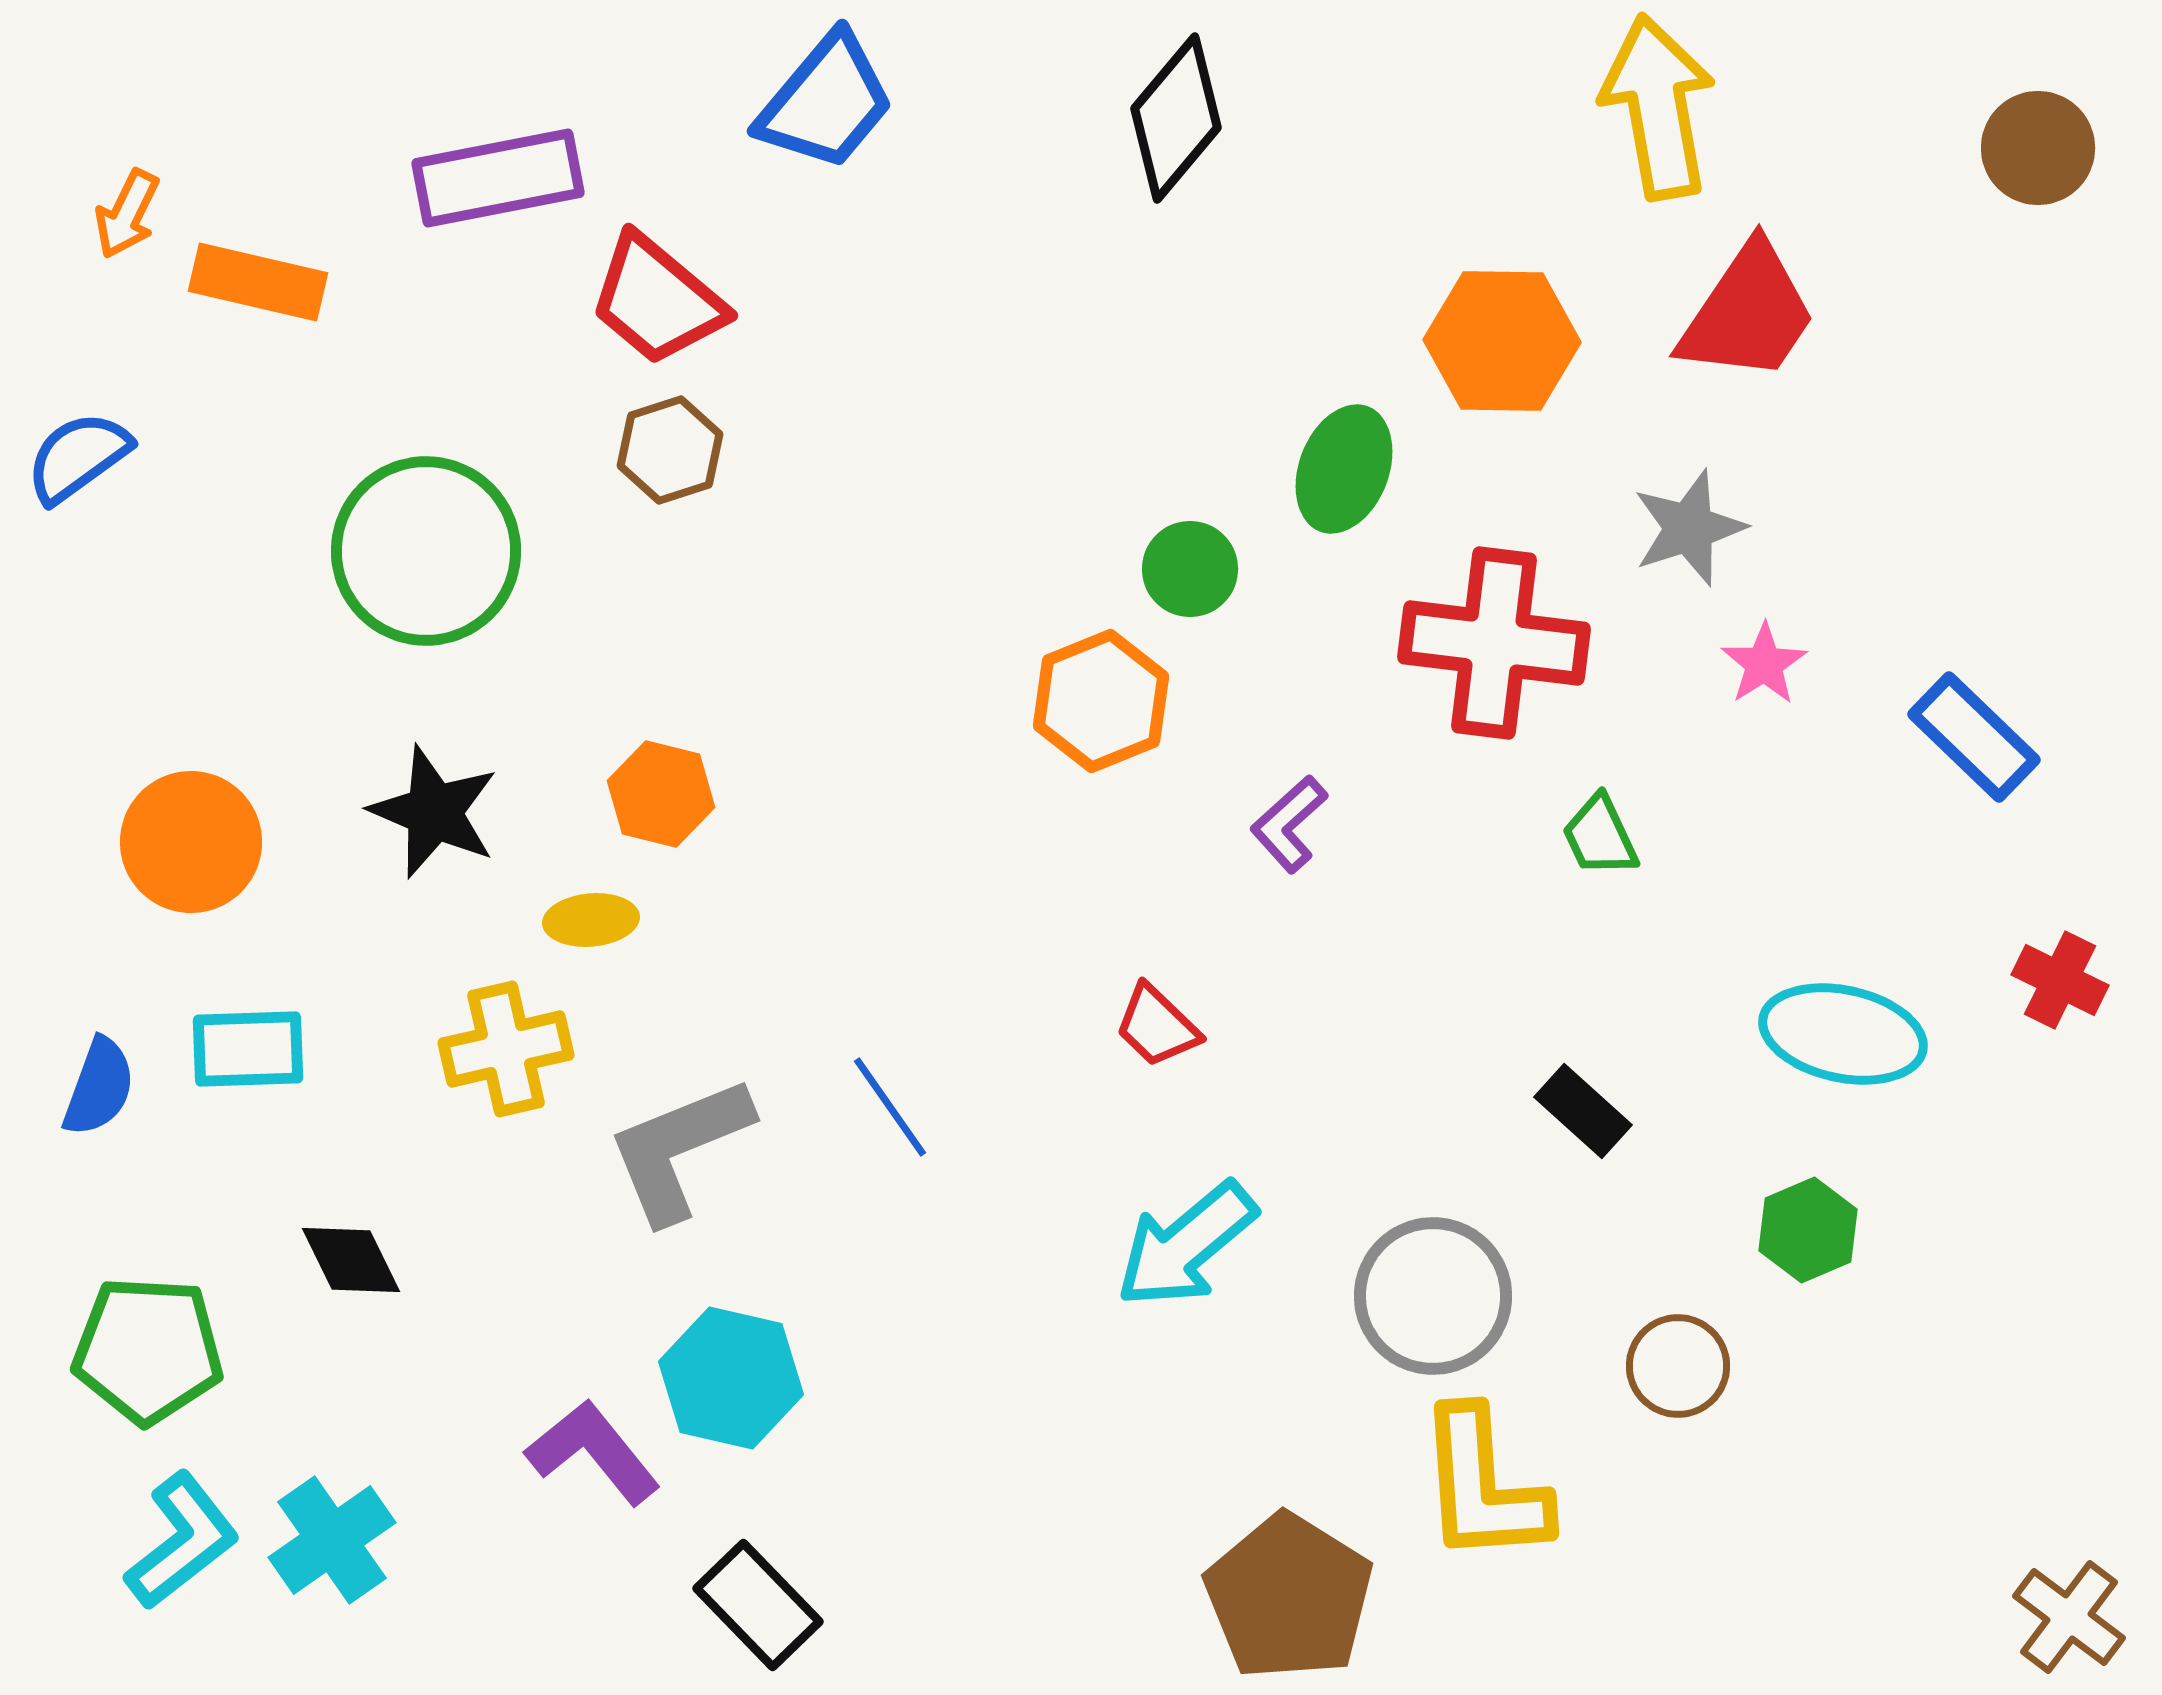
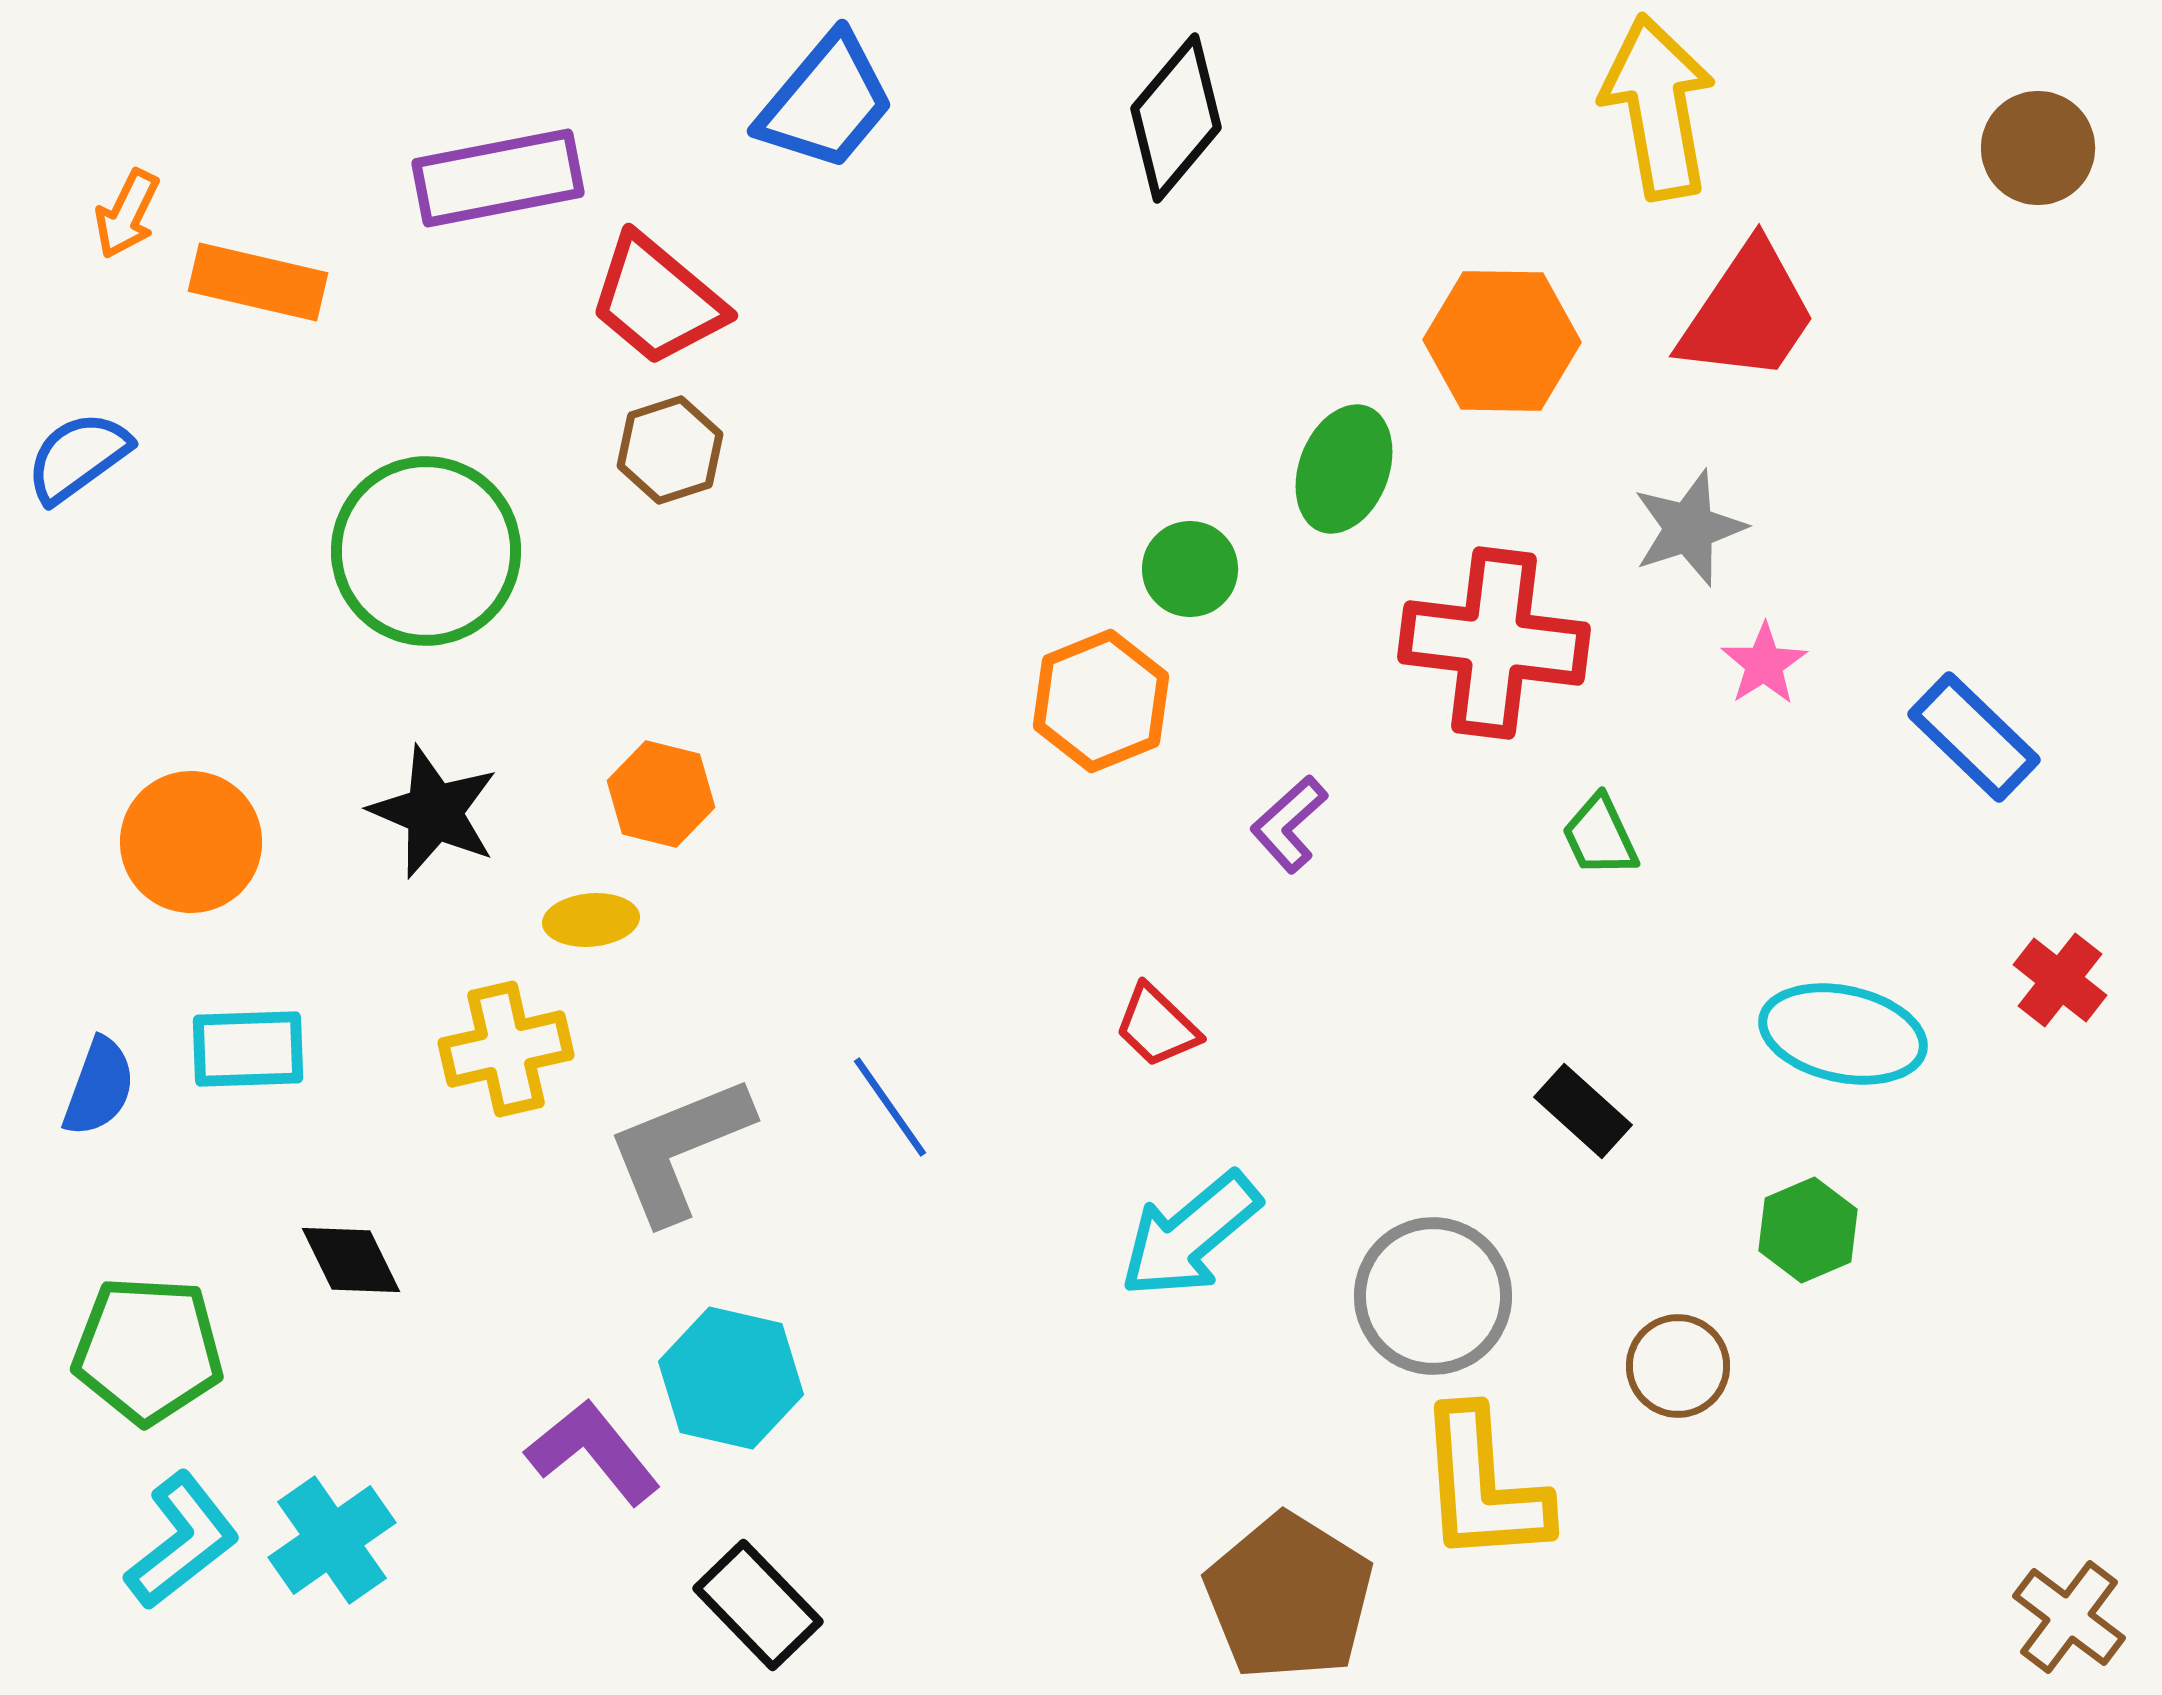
red cross at (2060, 980): rotated 12 degrees clockwise
cyan arrow at (1186, 1245): moved 4 px right, 10 px up
